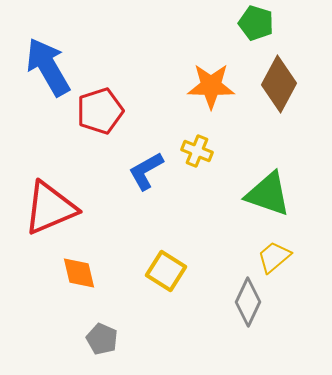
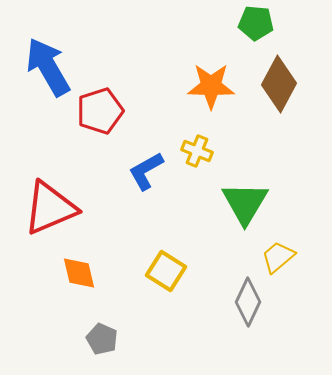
green pentagon: rotated 12 degrees counterclockwise
green triangle: moved 23 px left, 9 px down; rotated 42 degrees clockwise
yellow trapezoid: moved 4 px right
